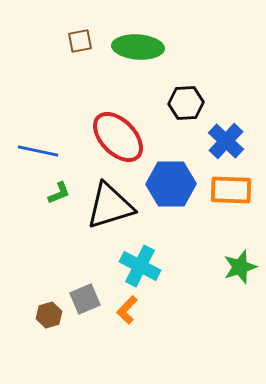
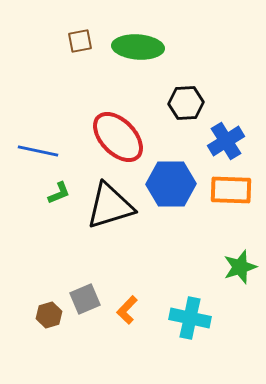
blue cross: rotated 15 degrees clockwise
cyan cross: moved 50 px right, 52 px down; rotated 15 degrees counterclockwise
